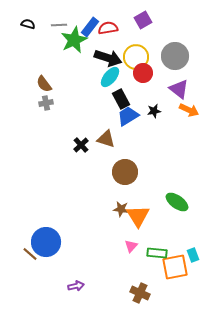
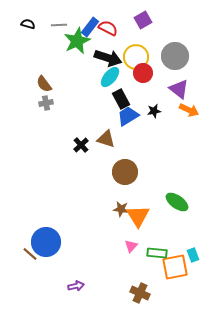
red semicircle: rotated 36 degrees clockwise
green star: moved 3 px right, 1 px down
